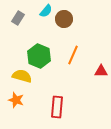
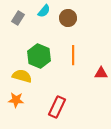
cyan semicircle: moved 2 px left
brown circle: moved 4 px right, 1 px up
orange line: rotated 24 degrees counterclockwise
red triangle: moved 2 px down
orange star: rotated 14 degrees counterclockwise
red rectangle: rotated 20 degrees clockwise
